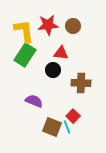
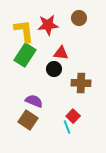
brown circle: moved 6 px right, 8 px up
black circle: moved 1 px right, 1 px up
brown square: moved 24 px left, 7 px up; rotated 12 degrees clockwise
